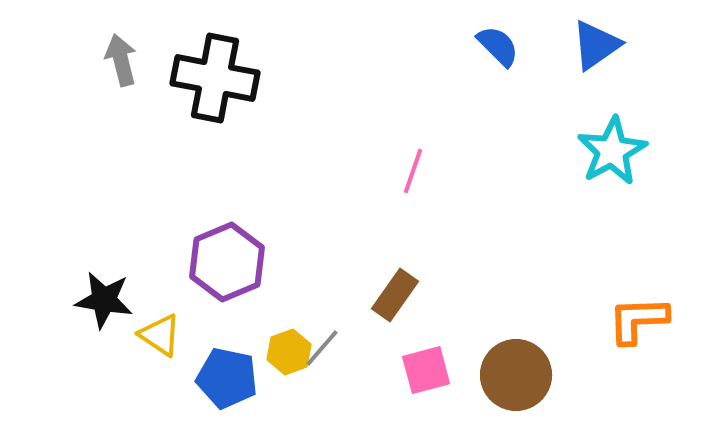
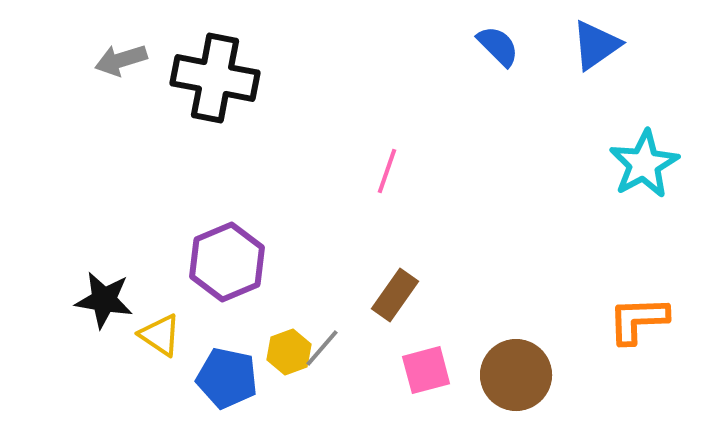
gray arrow: rotated 93 degrees counterclockwise
cyan star: moved 32 px right, 13 px down
pink line: moved 26 px left
